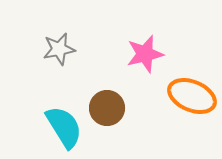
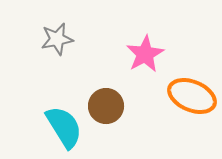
gray star: moved 2 px left, 10 px up
pink star: rotated 15 degrees counterclockwise
brown circle: moved 1 px left, 2 px up
